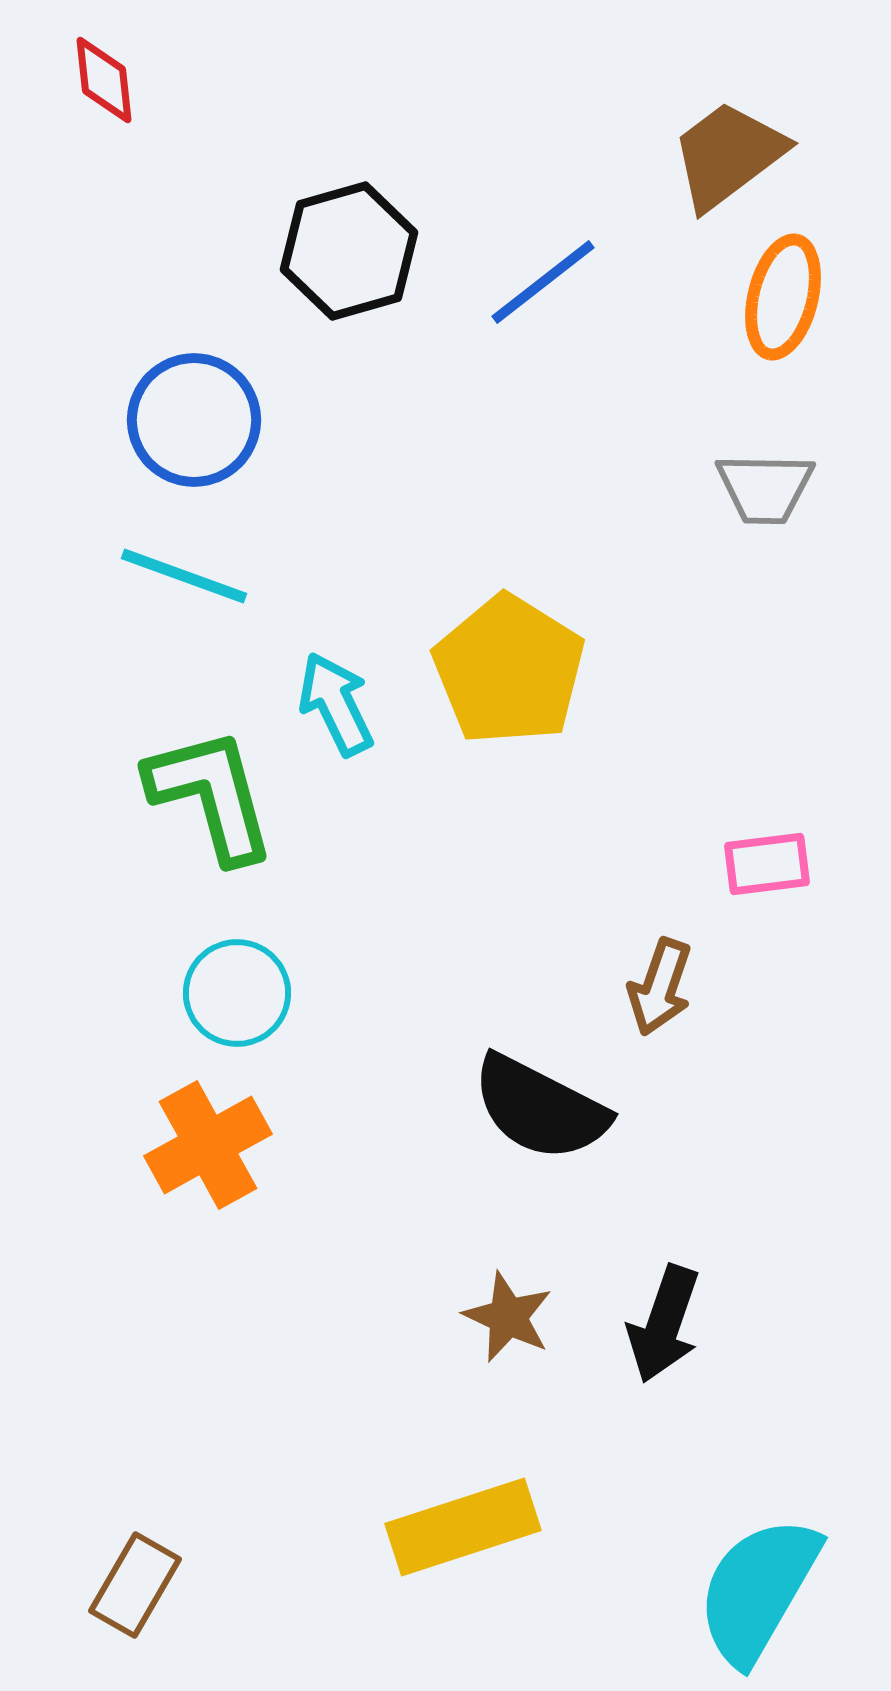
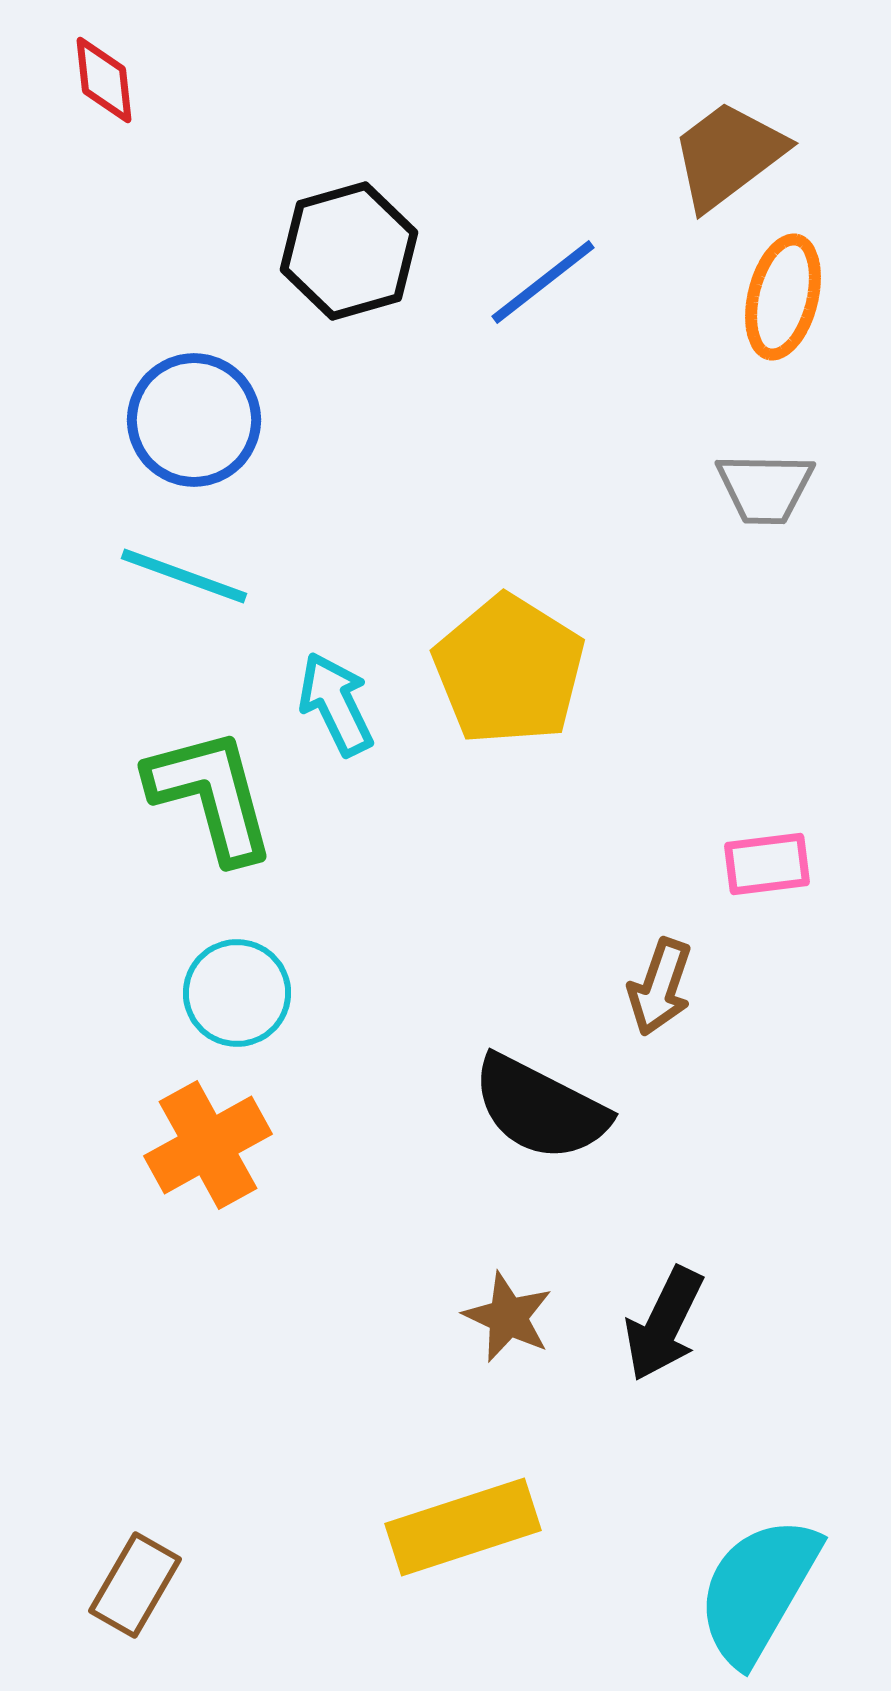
black arrow: rotated 7 degrees clockwise
